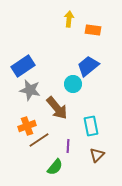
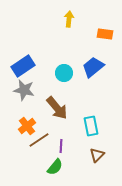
orange rectangle: moved 12 px right, 4 px down
blue trapezoid: moved 5 px right, 1 px down
cyan circle: moved 9 px left, 11 px up
gray star: moved 6 px left
orange cross: rotated 18 degrees counterclockwise
purple line: moved 7 px left
